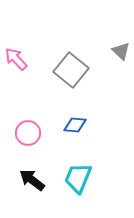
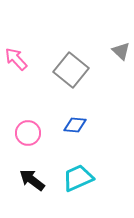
cyan trapezoid: rotated 44 degrees clockwise
